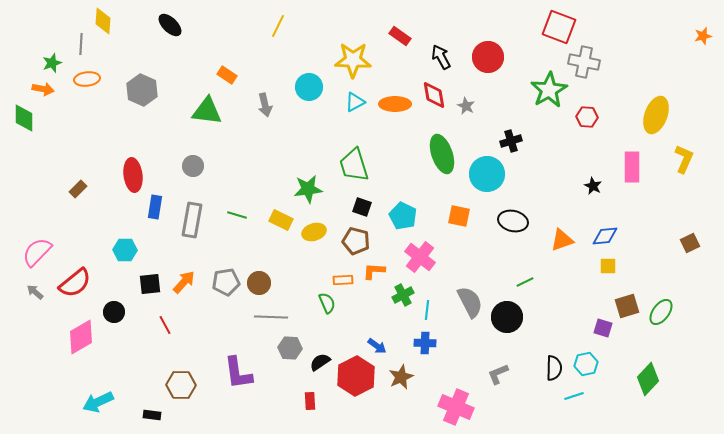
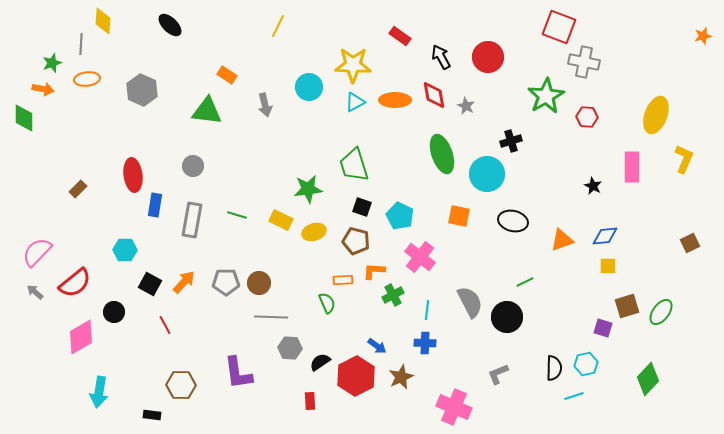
yellow star at (353, 60): moved 5 px down
green star at (549, 90): moved 3 px left, 6 px down
orange ellipse at (395, 104): moved 4 px up
blue rectangle at (155, 207): moved 2 px up
cyan pentagon at (403, 216): moved 3 px left
gray pentagon at (226, 282): rotated 8 degrees clockwise
black square at (150, 284): rotated 35 degrees clockwise
green cross at (403, 295): moved 10 px left
cyan arrow at (98, 402): moved 1 px right, 10 px up; rotated 56 degrees counterclockwise
pink cross at (456, 407): moved 2 px left
